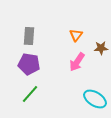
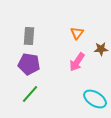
orange triangle: moved 1 px right, 2 px up
brown star: moved 1 px down
